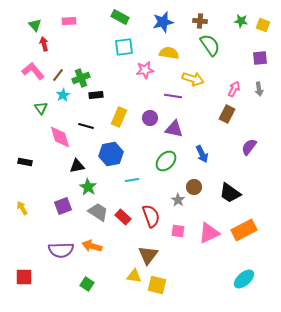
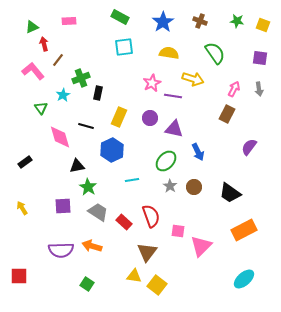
brown cross at (200, 21): rotated 16 degrees clockwise
green star at (241, 21): moved 4 px left
blue star at (163, 22): rotated 20 degrees counterclockwise
green triangle at (35, 25): moved 3 px left, 2 px down; rotated 48 degrees clockwise
green semicircle at (210, 45): moved 5 px right, 8 px down
purple square at (260, 58): rotated 14 degrees clockwise
pink star at (145, 70): moved 7 px right, 13 px down; rotated 18 degrees counterclockwise
brown line at (58, 75): moved 15 px up
black rectangle at (96, 95): moved 2 px right, 2 px up; rotated 72 degrees counterclockwise
blue hexagon at (111, 154): moved 1 px right, 4 px up; rotated 15 degrees counterclockwise
blue arrow at (202, 154): moved 4 px left, 2 px up
black rectangle at (25, 162): rotated 48 degrees counterclockwise
gray star at (178, 200): moved 8 px left, 14 px up
purple square at (63, 206): rotated 18 degrees clockwise
red rectangle at (123, 217): moved 1 px right, 5 px down
pink triangle at (209, 233): moved 8 px left, 13 px down; rotated 20 degrees counterclockwise
brown triangle at (148, 255): moved 1 px left, 3 px up
red square at (24, 277): moved 5 px left, 1 px up
yellow square at (157, 285): rotated 24 degrees clockwise
